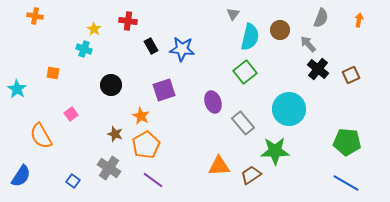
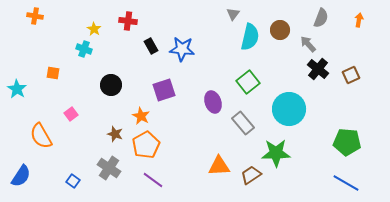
green square: moved 3 px right, 10 px down
green star: moved 1 px right, 2 px down
